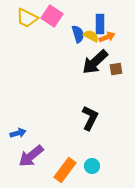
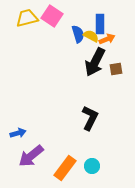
yellow trapezoid: rotated 140 degrees clockwise
orange arrow: moved 2 px down
black arrow: rotated 20 degrees counterclockwise
orange rectangle: moved 2 px up
